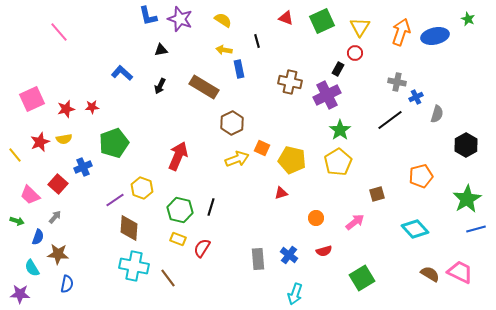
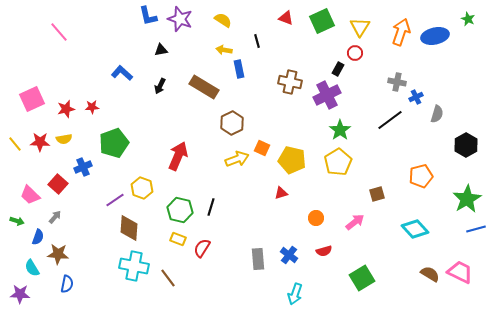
red star at (40, 142): rotated 24 degrees clockwise
yellow line at (15, 155): moved 11 px up
